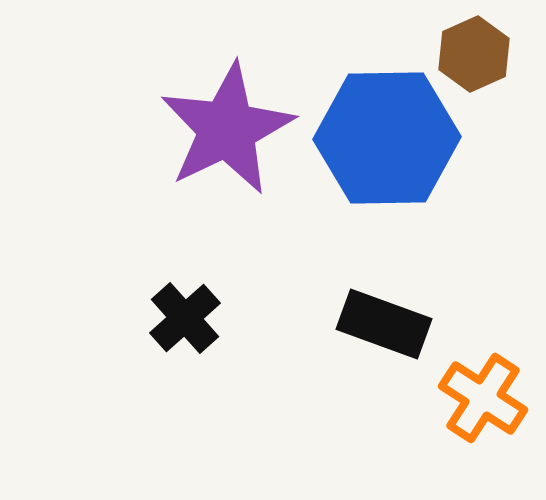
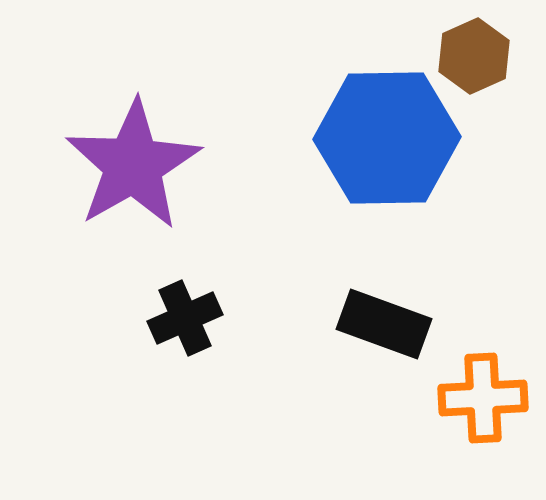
brown hexagon: moved 2 px down
purple star: moved 94 px left, 36 px down; rotated 4 degrees counterclockwise
black cross: rotated 18 degrees clockwise
orange cross: rotated 36 degrees counterclockwise
